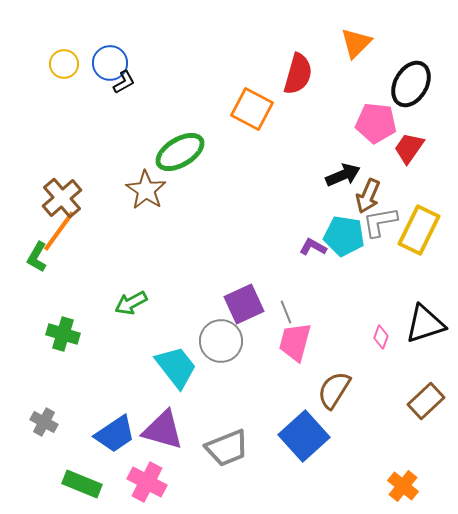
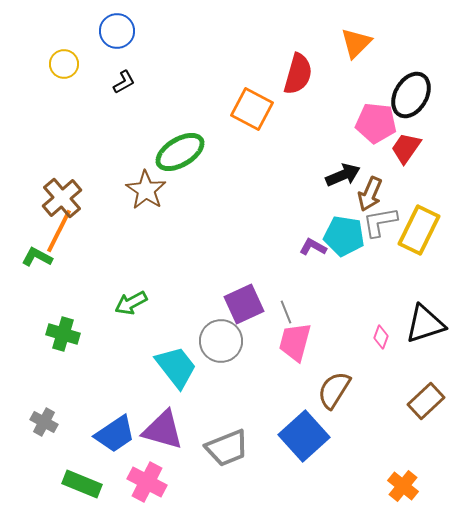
blue circle: moved 7 px right, 32 px up
black ellipse: moved 11 px down
red trapezoid: moved 3 px left
brown arrow: moved 2 px right, 2 px up
orange line: rotated 9 degrees counterclockwise
green L-shape: rotated 88 degrees clockwise
